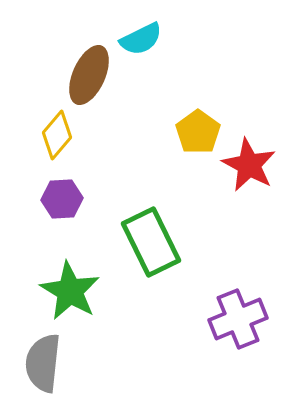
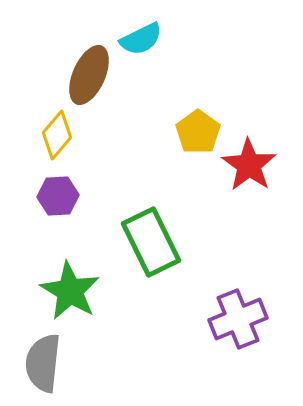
red star: rotated 6 degrees clockwise
purple hexagon: moved 4 px left, 3 px up
